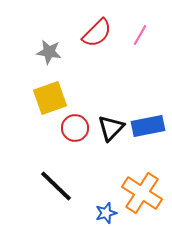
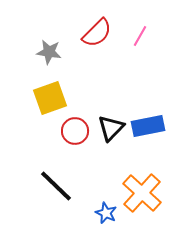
pink line: moved 1 px down
red circle: moved 3 px down
orange cross: rotated 9 degrees clockwise
blue star: rotated 30 degrees counterclockwise
